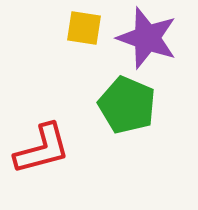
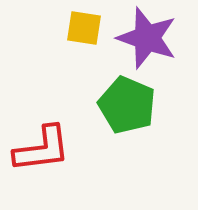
red L-shape: rotated 8 degrees clockwise
